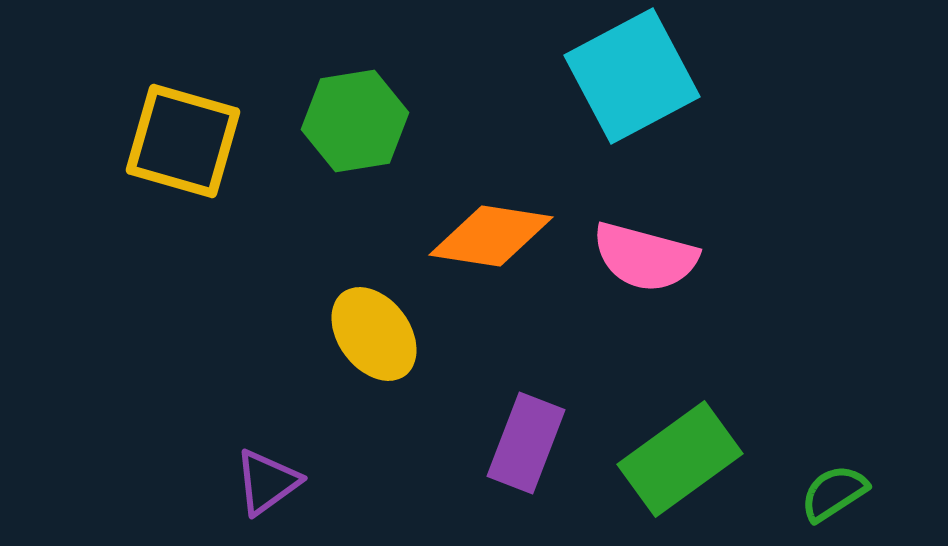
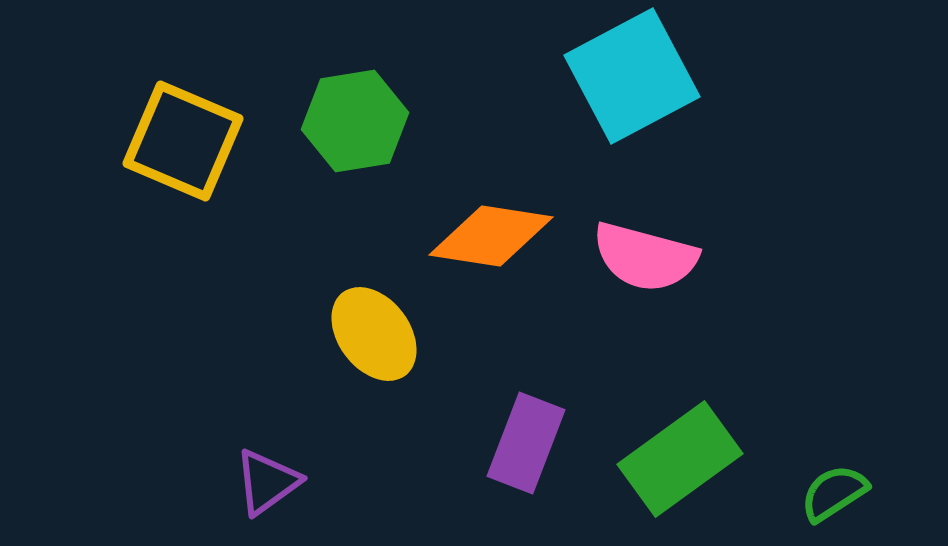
yellow square: rotated 7 degrees clockwise
